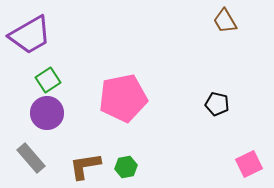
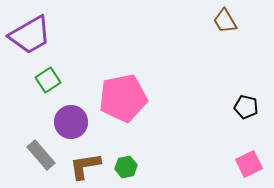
black pentagon: moved 29 px right, 3 px down
purple circle: moved 24 px right, 9 px down
gray rectangle: moved 10 px right, 3 px up
